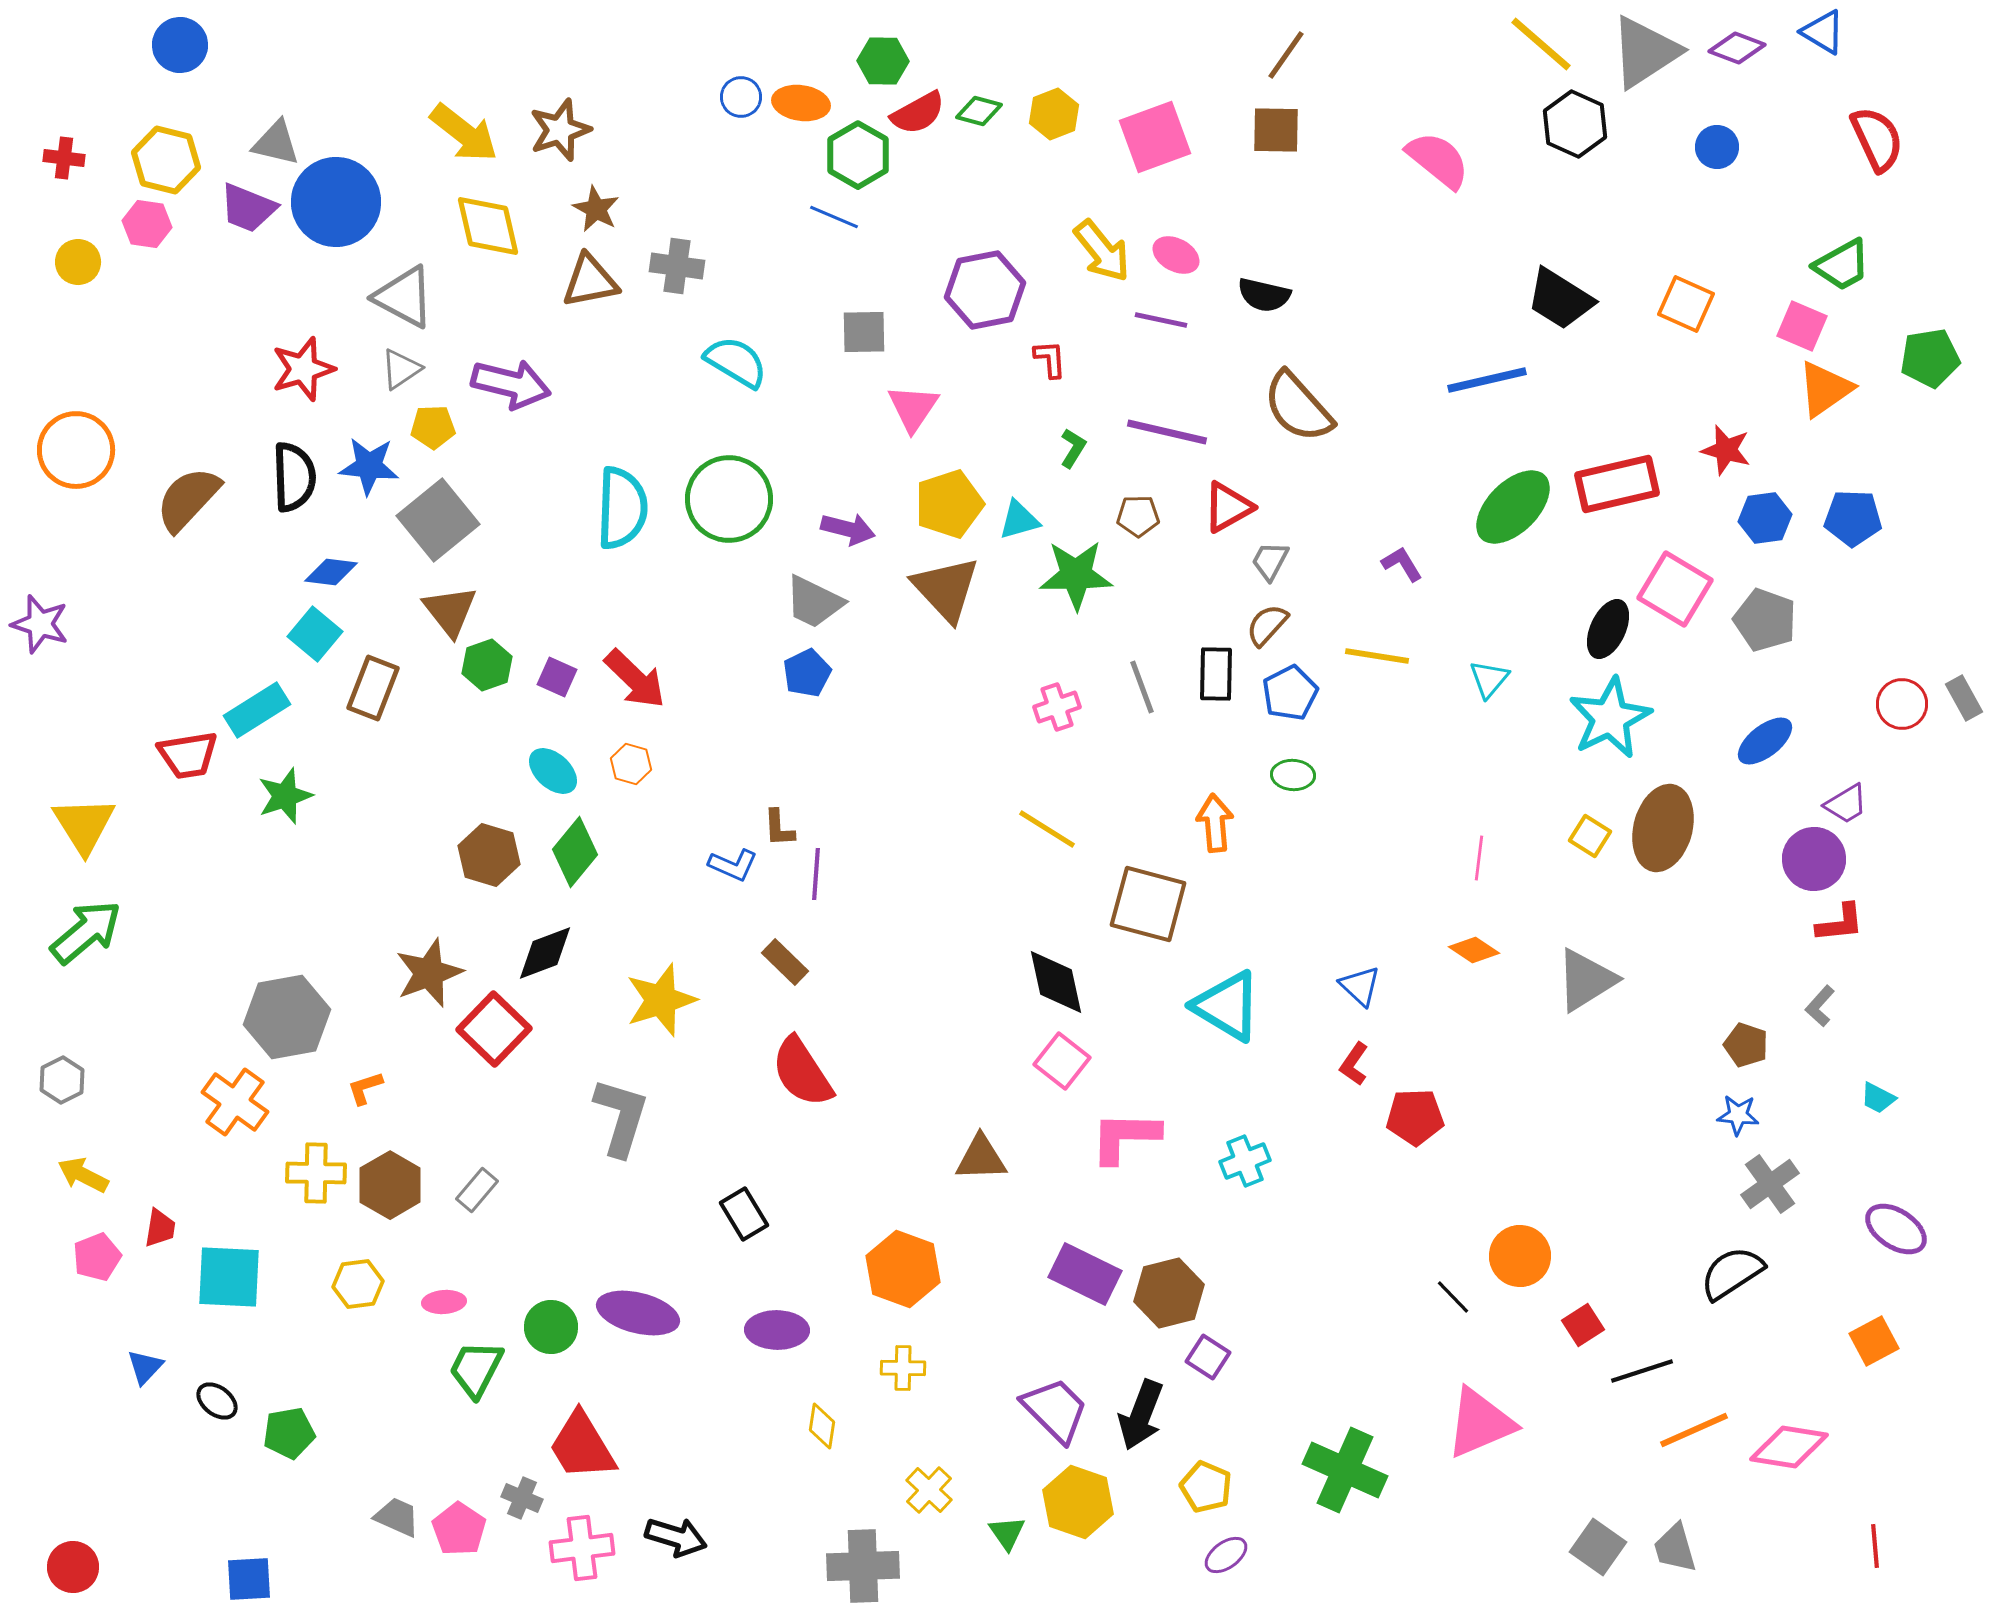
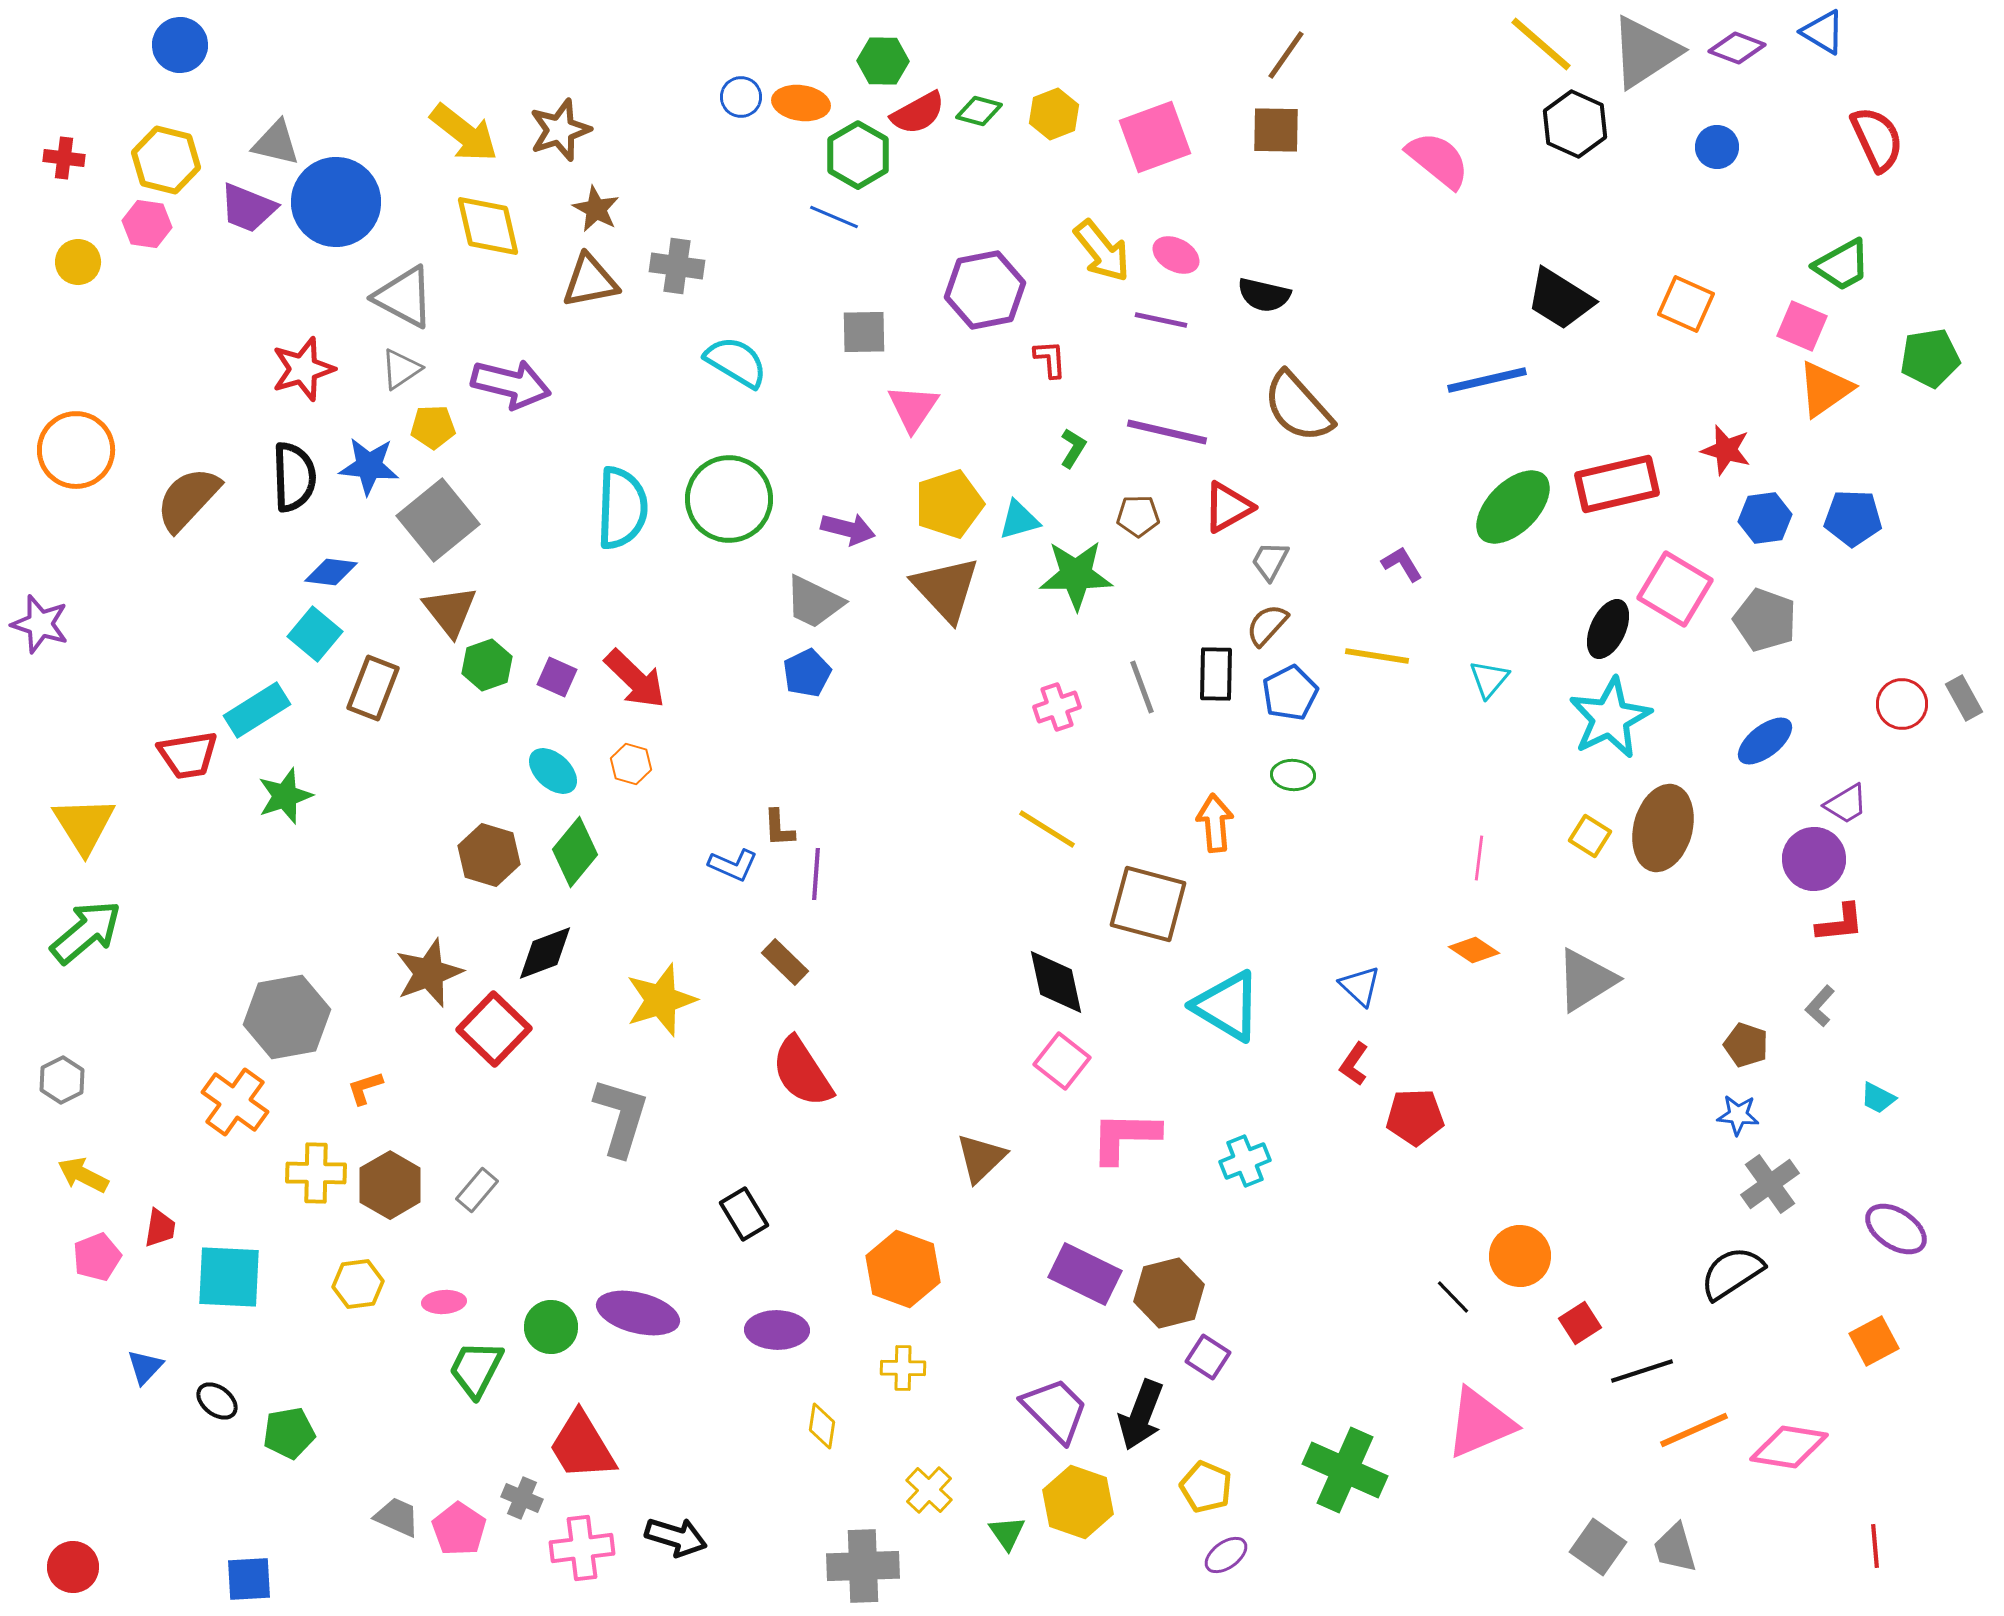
brown triangle at (981, 1158): rotated 42 degrees counterclockwise
red square at (1583, 1325): moved 3 px left, 2 px up
